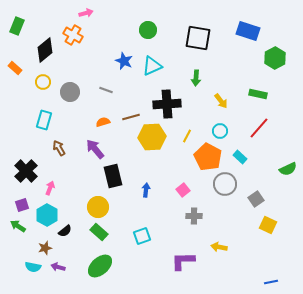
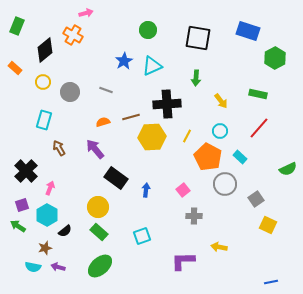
blue star at (124, 61): rotated 18 degrees clockwise
black rectangle at (113, 176): moved 3 px right, 2 px down; rotated 40 degrees counterclockwise
